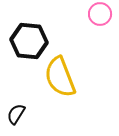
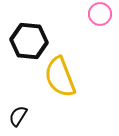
black semicircle: moved 2 px right, 2 px down
